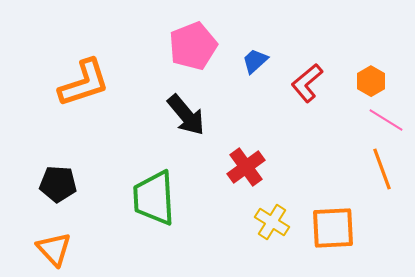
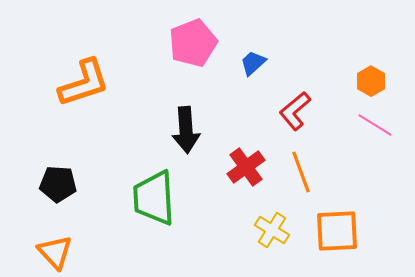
pink pentagon: moved 3 px up
blue trapezoid: moved 2 px left, 2 px down
red L-shape: moved 12 px left, 28 px down
black arrow: moved 15 px down; rotated 36 degrees clockwise
pink line: moved 11 px left, 5 px down
orange line: moved 81 px left, 3 px down
yellow cross: moved 8 px down
orange square: moved 4 px right, 3 px down
orange triangle: moved 1 px right, 3 px down
